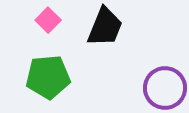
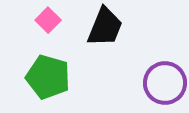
green pentagon: rotated 21 degrees clockwise
purple circle: moved 5 px up
